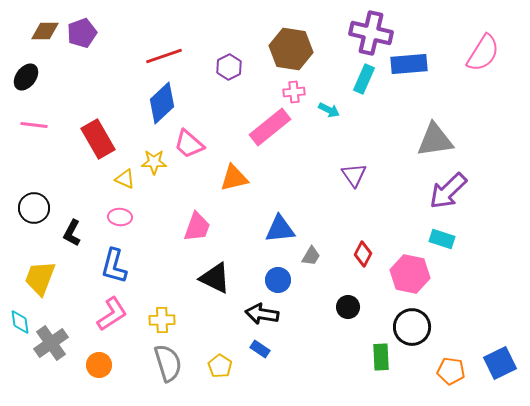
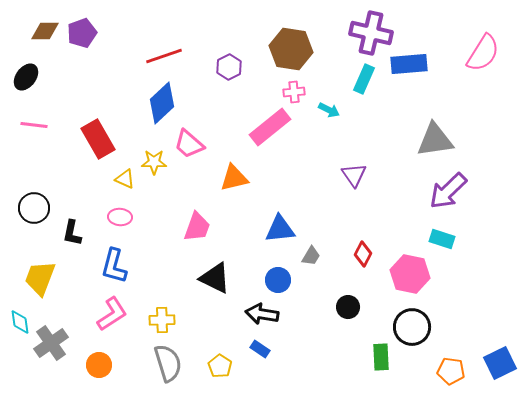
black L-shape at (72, 233): rotated 16 degrees counterclockwise
